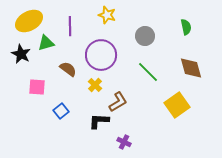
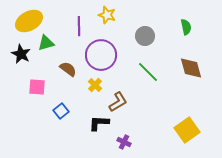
purple line: moved 9 px right
yellow square: moved 10 px right, 25 px down
black L-shape: moved 2 px down
